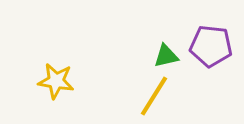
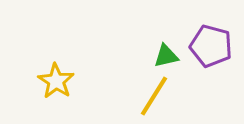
purple pentagon: rotated 9 degrees clockwise
yellow star: rotated 24 degrees clockwise
